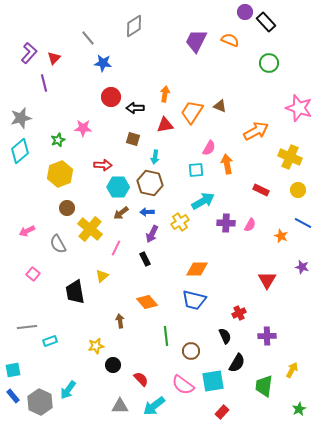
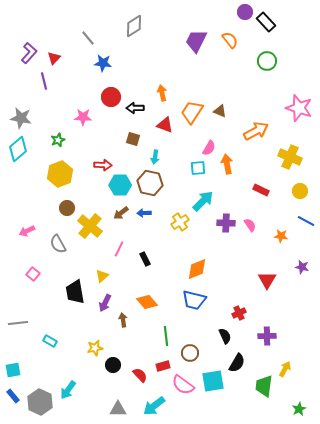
orange semicircle at (230, 40): rotated 30 degrees clockwise
green circle at (269, 63): moved 2 px left, 2 px up
purple line at (44, 83): moved 2 px up
orange arrow at (165, 94): moved 3 px left, 1 px up; rotated 21 degrees counterclockwise
brown triangle at (220, 106): moved 5 px down
gray star at (21, 118): rotated 25 degrees clockwise
red triangle at (165, 125): rotated 30 degrees clockwise
pink star at (83, 128): moved 11 px up
cyan diamond at (20, 151): moved 2 px left, 2 px up
cyan square at (196, 170): moved 2 px right, 2 px up
cyan hexagon at (118, 187): moved 2 px right, 2 px up
yellow circle at (298, 190): moved 2 px right, 1 px down
cyan arrow at (203, 201): rotated 15 degrees counterclockwise
blue arrow at (147, 212): moved 3 px left, 1 px down
blue line at (303, 223): moved 3 px right, 2 px up
pink semicircle at (250, 225): rotated 64 degrees counterclockwise
yellow cross at (90, 229): moved 3 px up
purple arrow at (152, 234): moved 47 px left, 69 px down
orange star at (281, 236): rotated 16 degrees counterclockwise
pink line at (116, 248): moved 3 px right, 1 px down
orange diamond at (197, 269): rotated 20 degrees counterclockwise
brown arrow at (120, 321): moved 3 px right, 1 px up
gray line at (27, 327): moved 9 px left, 4 px up
cyan rectangle at (50, 341): rotated 48 degrees clockwise
yellow star at (96, 346): moved 1 px left, 2 px down
brown circle at (191, 351): moved 1 px left, 2 px down
yellow arrow at (292, 370): moved 7 px left, 1 px up
red semicircle at (141, 379): moved 1 px left, 4 px up
gray triangle at (120, 406): moved 2 px left, 3 px down
red rectangle at (222, 412): moved 59 px left, 46 px up; rotated 32 degrees clockwise
